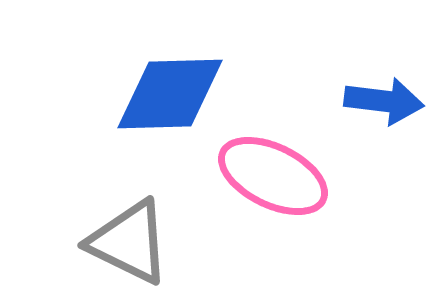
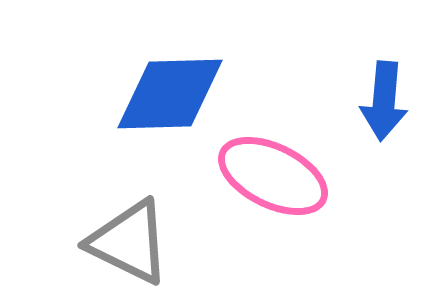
blue arrow: rotated 88 degrees clockwise
